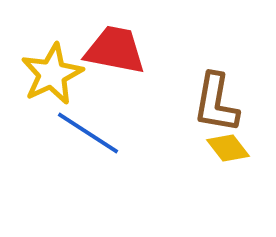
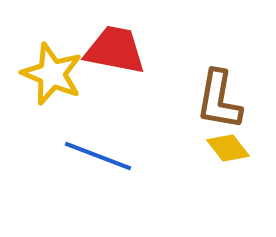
yellow star: rotated 24 degrees counterclockwise
brown L-shape: moved 3 px right, 3 px up
blue line: moved 10 px right, 23 px down; rotated 12 degrees counterclockwise
